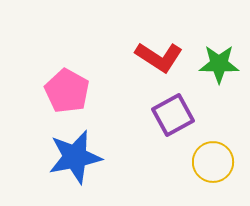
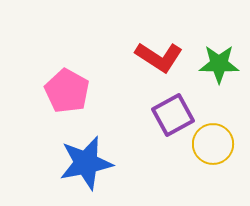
blue star: moved 11 px right, 6 px down
yellow circle: moved 18 px up
